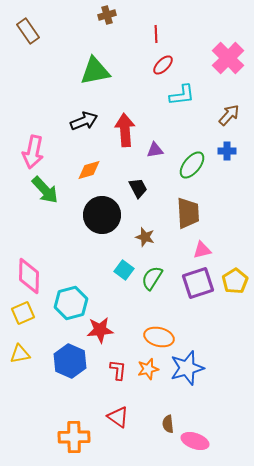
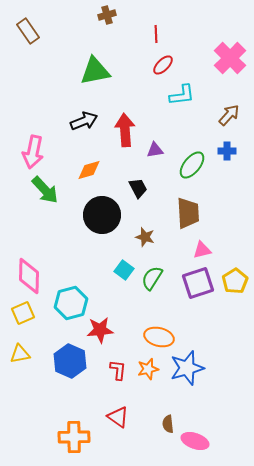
pink cross: moved 2 px right
